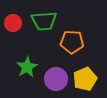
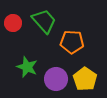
green trapezoid: rotated 128 degrees counterclockwise
green star: rotated 20 degrees counterclockwise
yellow pentagon: rotated 15 degrees counterclockwise
